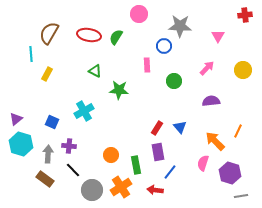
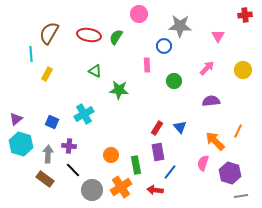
cyan cross: moved 3 px down
